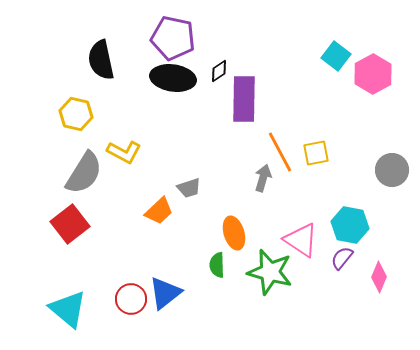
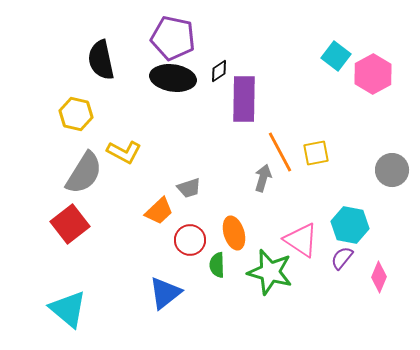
red circle: moved 59 px right, 59 px up
